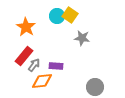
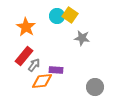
purple rectangle: moved 4 px down
